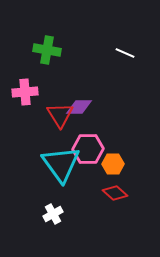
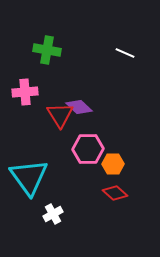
purple diamond: rotated 44 degrees clockwise
cyan triangle: moved 32 px left, 13 px down
